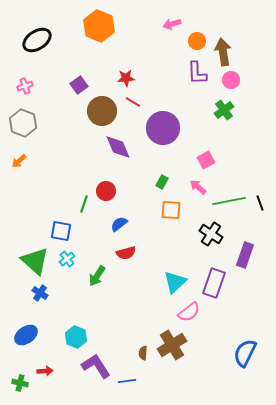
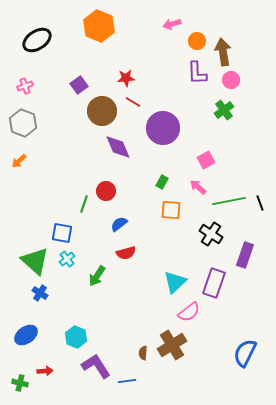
blue square at (61, 231): moved 1 px right, 2 px down
